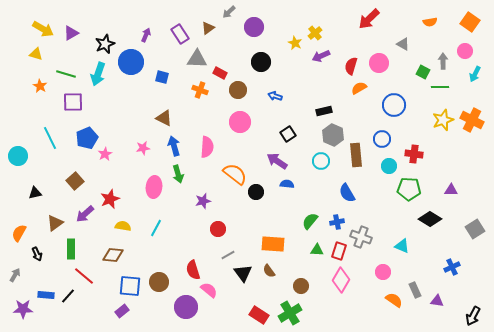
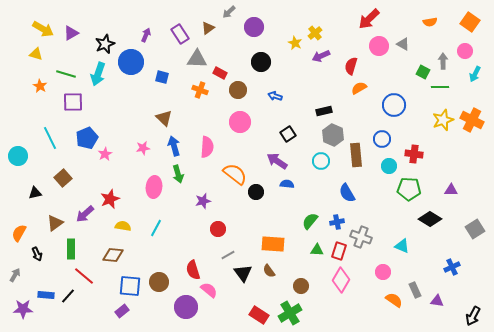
pink circle at (379, 63): moved 17 px up
brown triangle at (164, 118): rotated 18 degrees clockwise
brown square at (75, 181): moved 12 px left, 3 px up
